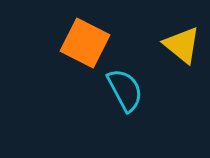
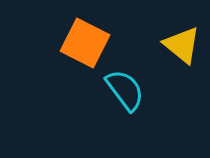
cyan semicircle: rotated 9 degrees counterclockwise
